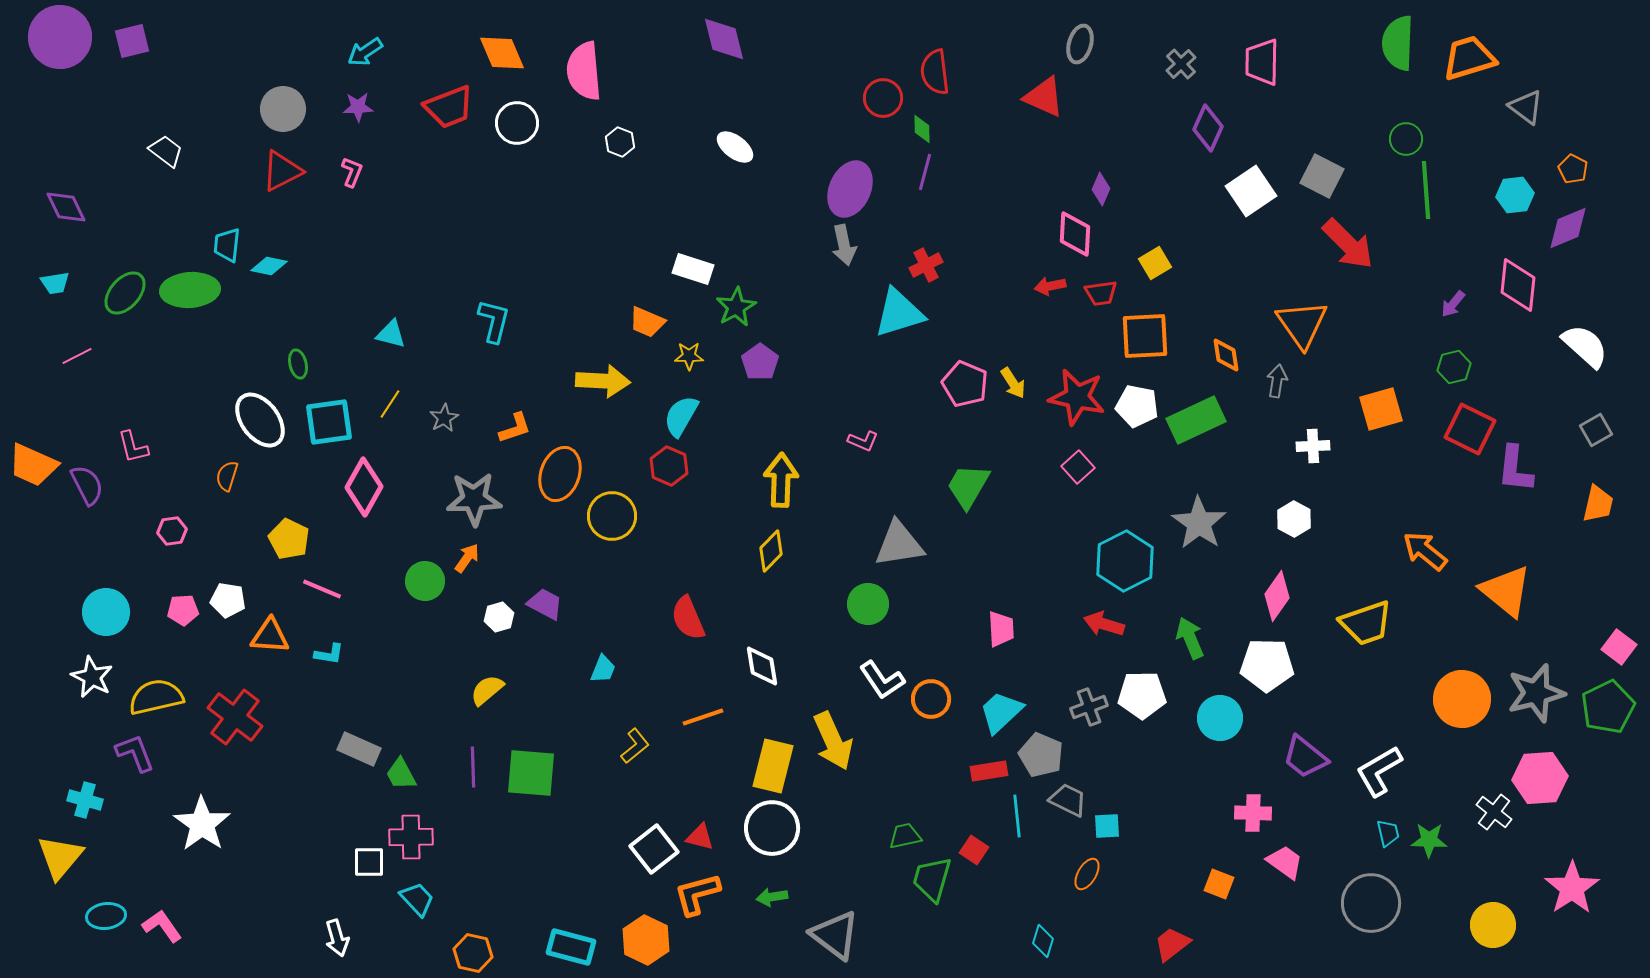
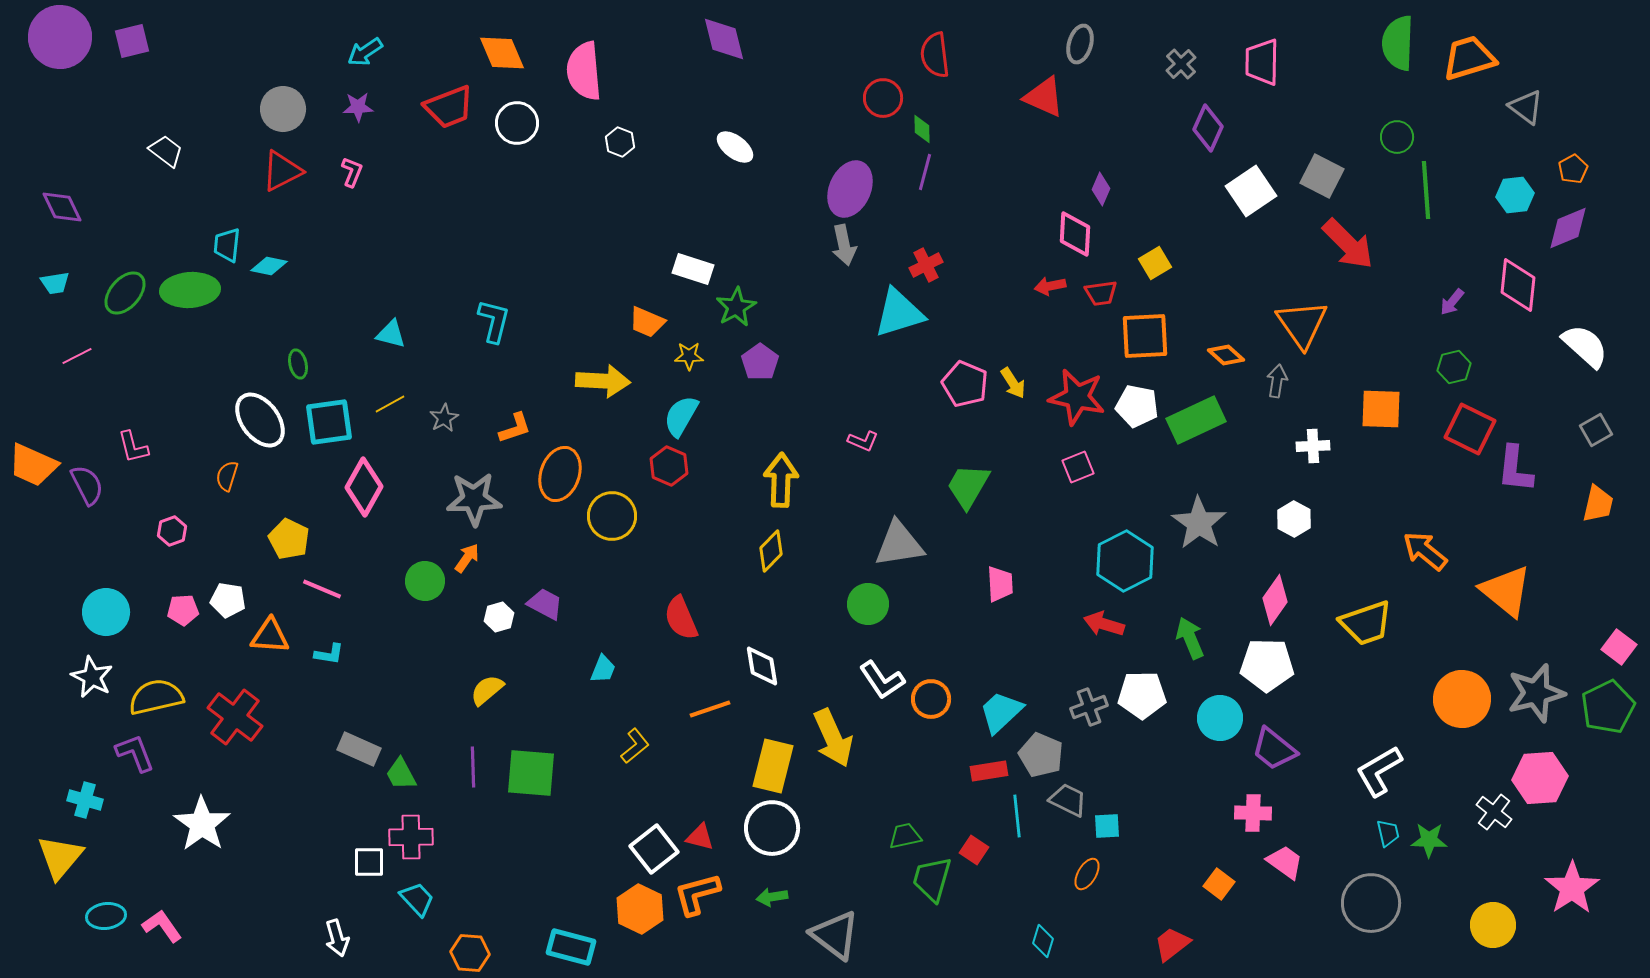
red semicircle at (935, 72): moved 17 px up
green circle at (1406, 139): moved 9 px left, 2 px up
orange pentagon at (1573, 169): rotated 16 degrees clockwise
purple diamond at (66, 207): moved 4 px left
purple arrow at (1453, 304): moved 1 px left, 2 px up
orange diamond at (1226, 355): rotated 39 degrees counterclockwise
yellow line at (390, 404): rotated 28 degrees clockwise
orange square at (1381, 409): rotated 18 degrees clockwise
pink square at (1078, 467): rotated 20 degrees clockwise
pink hexagon at (172, 531): rotated 12 degrees counterclockwise
pink diamond at (1277, 596): moved 2 px left, 4 px down
red semicircle at (688, 618): moved 7 px left
pink trapezoid at (1001, 629): moved 1 px left, 45 px up
orange line at (703, 717): moved 7 px right, 8 px up
yellow arrow at (833, 741): moved 3 px up
purple trapezoid at (1305, 757): moved 31 px left, 8 px up
orange square at (1219, 884): rotated 16 degrees clockwise
orange hexagon at (646, 940): moved 6 px left, 31 px up
orange hexagon at (473, 953): moved 3 px left; rotated 9 degrees counterclockwise
